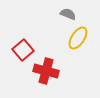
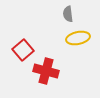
gray semicircle: rotated 119 degrees counterclockwise
yellow ellipse: rotated 45 degrees clockwise
